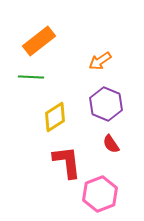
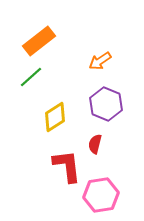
green line: rotated 45 degrees counterclockwise
red semicircle: moved 16 px left; rotated 48 degrees clockwise
red L-shape: moved 4 px down
pink hexagon: moved 1 px right, 1 px down; rotated 12 degrees clockwise
